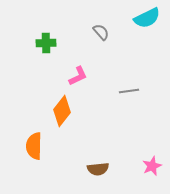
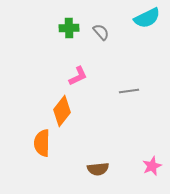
green cross: moved 23 px right, 15 px up
orange semicircle: moved 8 px right, 3 px up
